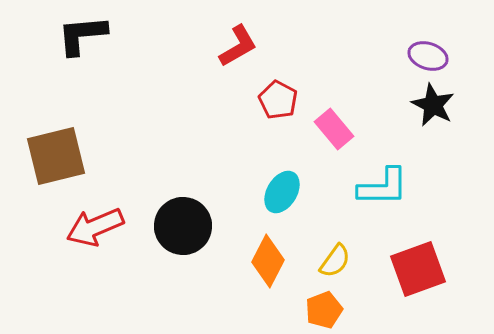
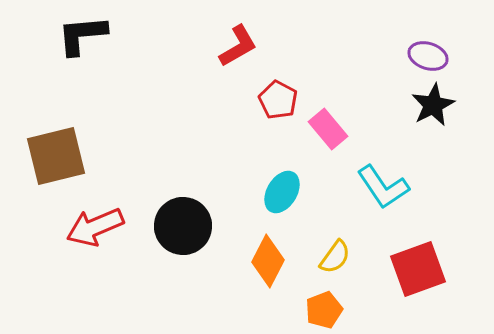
black star: rotated 18 degrees clockwise
pink rectangle: moved 6 px left
cyan L-shape: rotated 56 degrees clockwise
yellow semicircle: moved 4 px up
